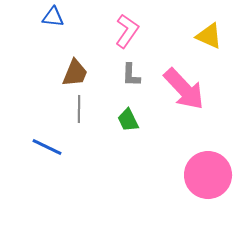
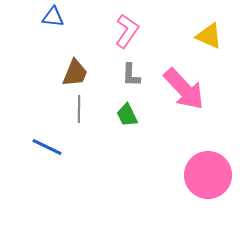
green trapezoid: moved 1 px left, 5 px up
